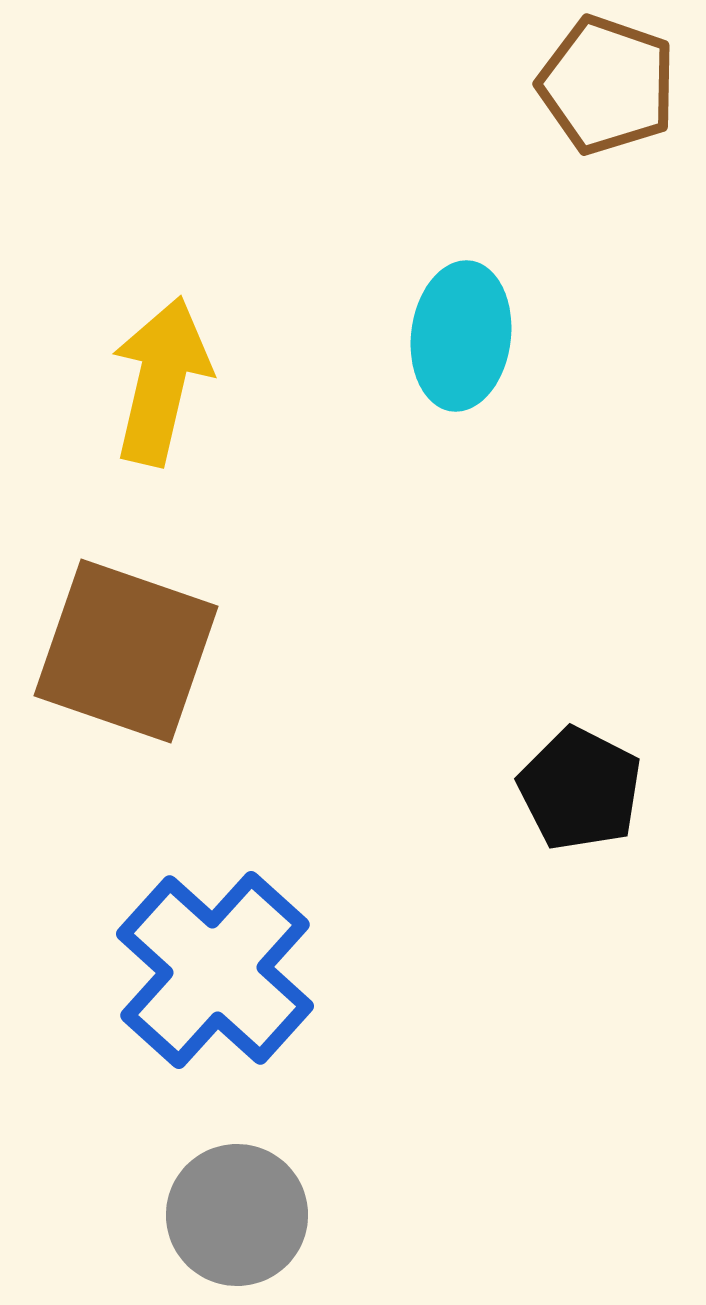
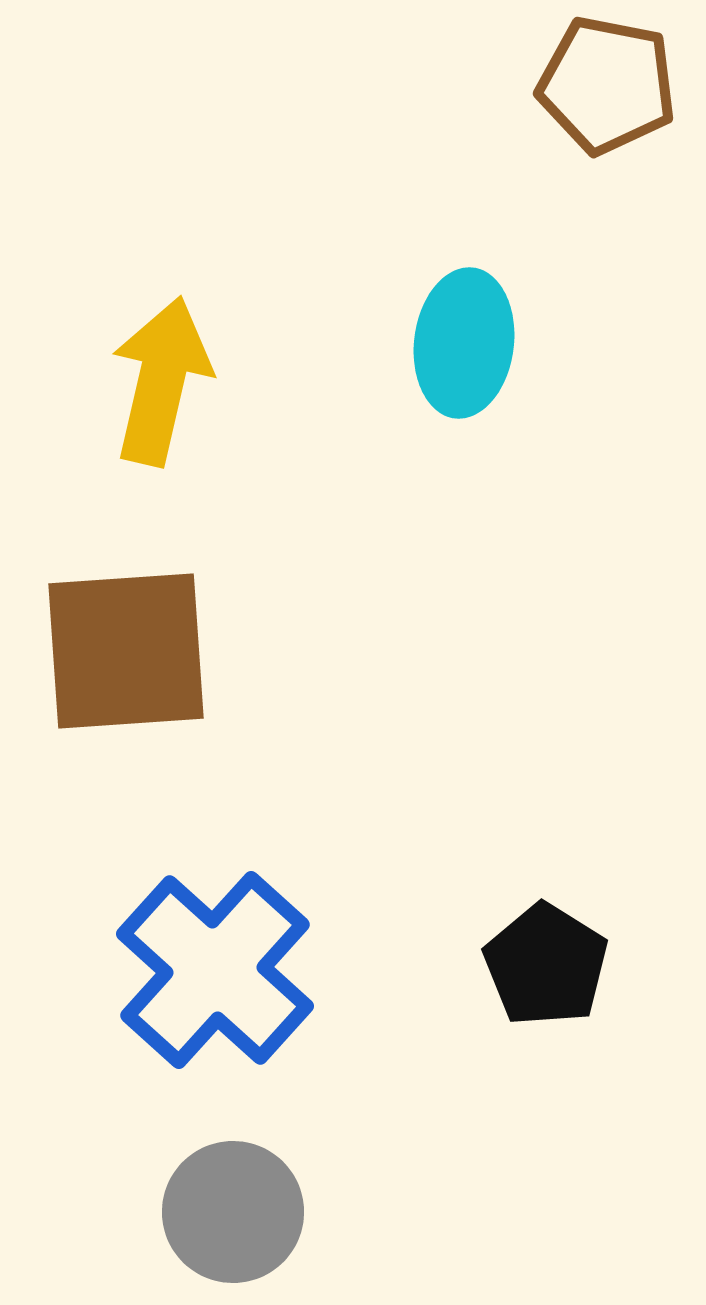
brown pentagon: rotated 8 degrees counterclockwise
cyan ellipse: moved 3 px right, 7 px down
brown square: rotated 23 degrees counterclockwise
black pentagon: moved 34 px left, 176 px down; rotated 5 degrees clockwise
gray circle: moved 4 px left, 3 px up
